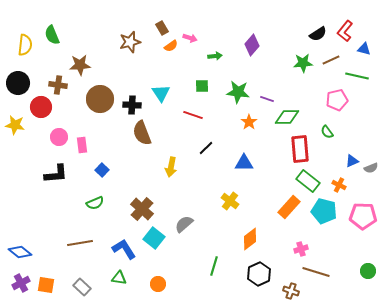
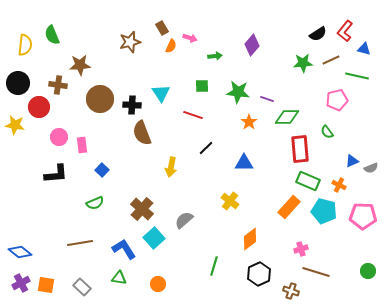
orange semicircle at (171, 46): rotated 32 degrees counterclockwise
red circle at (41, 107): moved 2 px left
green rectangle at (308, 181): rotated 15 degrees counterclockwise
gray semicircle at (184, 224): moved 4 px up
cyan square at (154, 238): rotated 10 degrees clockwise
